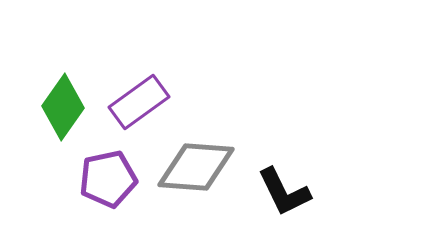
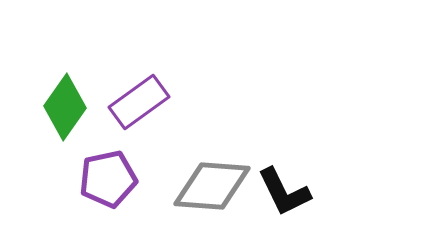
green diamond: moved 2 px right
gray diamond: moved 16 px right, 19 px down
